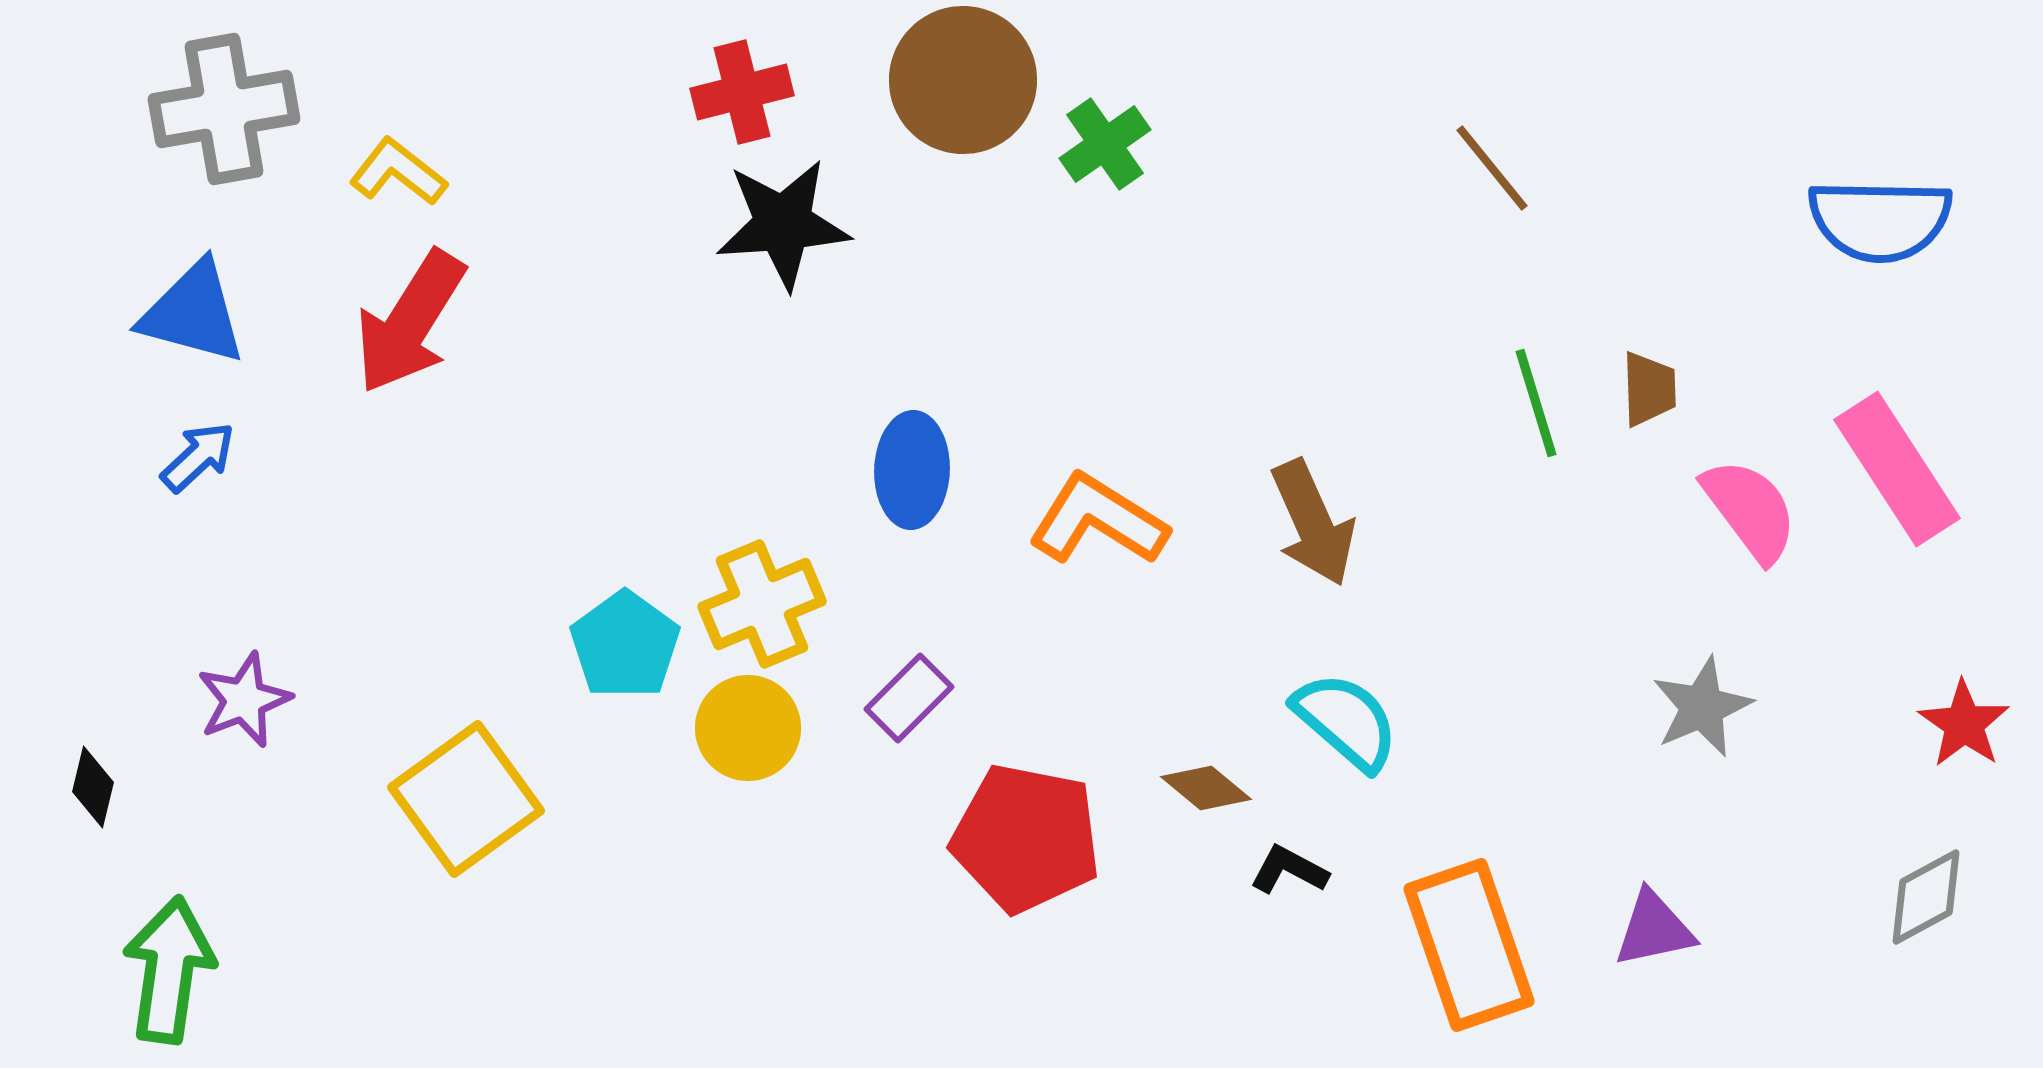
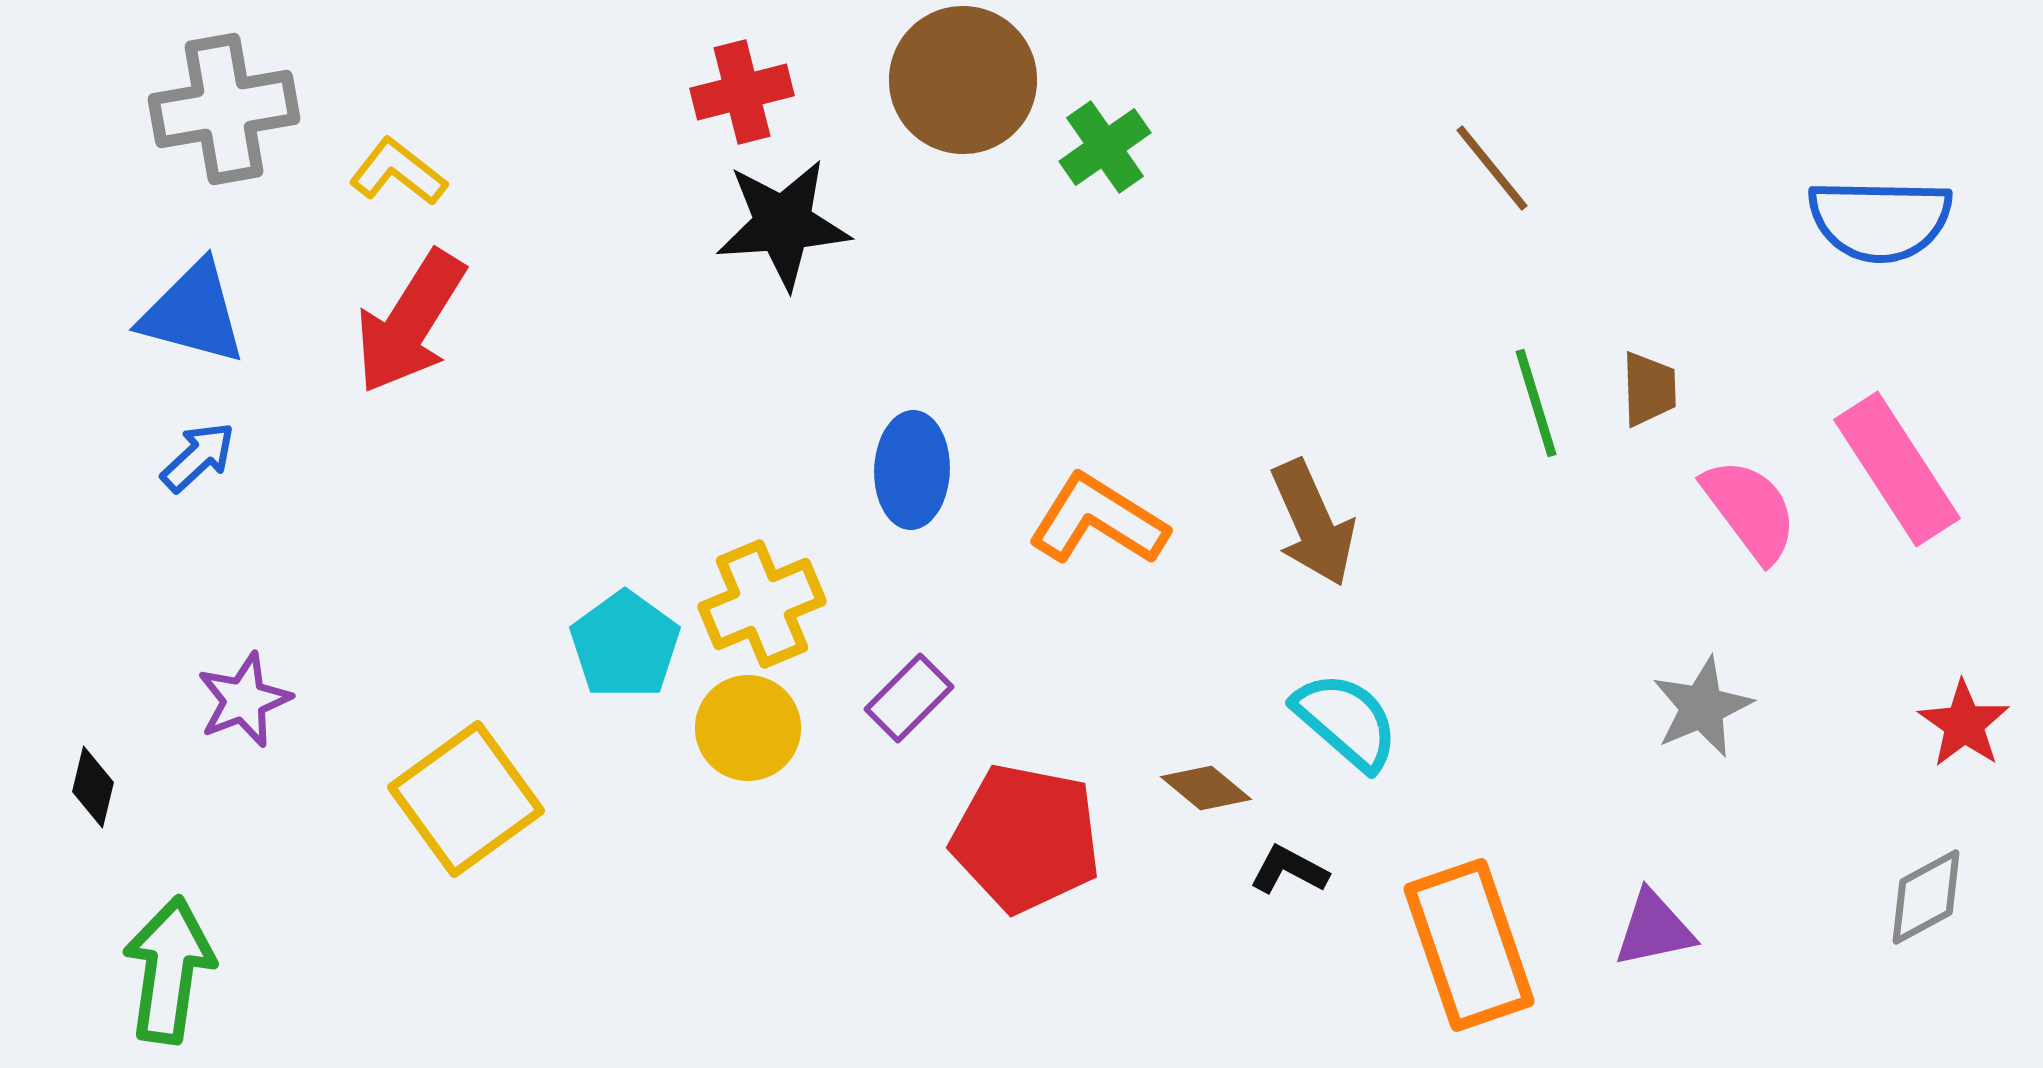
green cross: moved 3 px down
